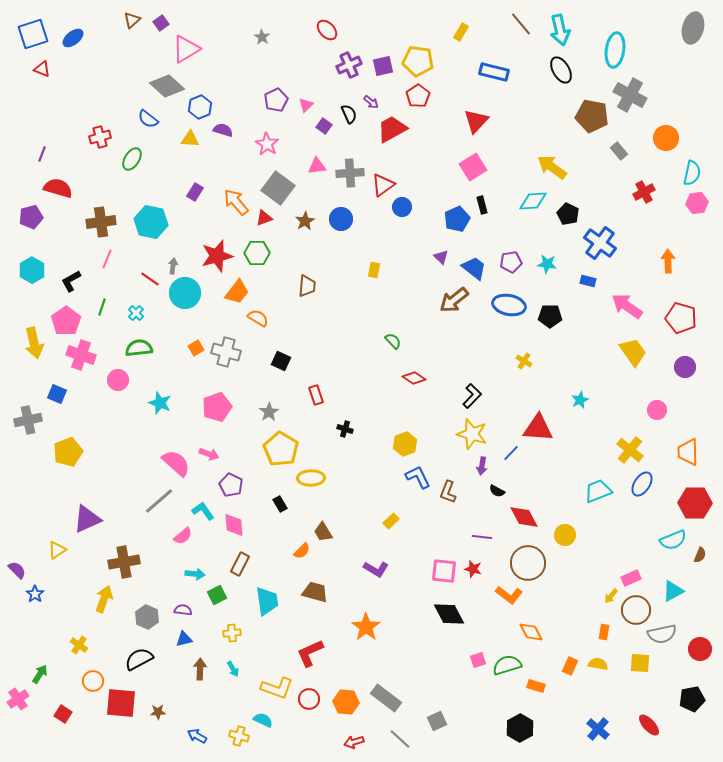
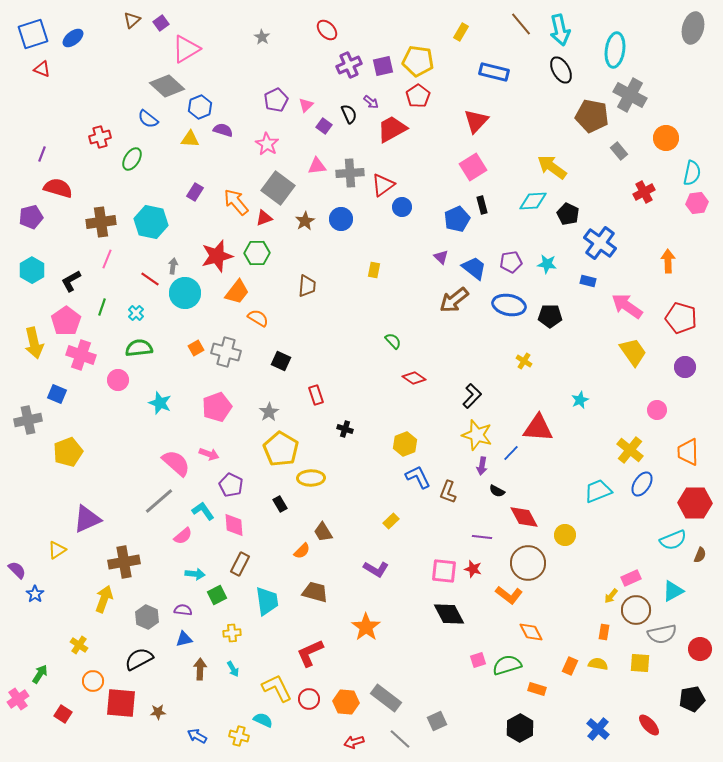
yellow star at (472, 434): moved 5 px right, 1 px down
orange rectangle at (536, 686): moved 1 px right, 3 px down
yellow L-shape at (277, 688): rotated 136 degrees counterclockwise
